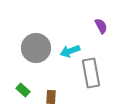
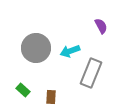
gray rectangle: rotated 32 degrees clockwise
